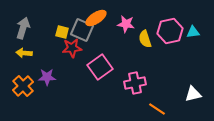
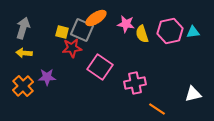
yellow semicircle: moved 3 px left, 5 px up
pink square: rotated 20 degrees counterclockwise
